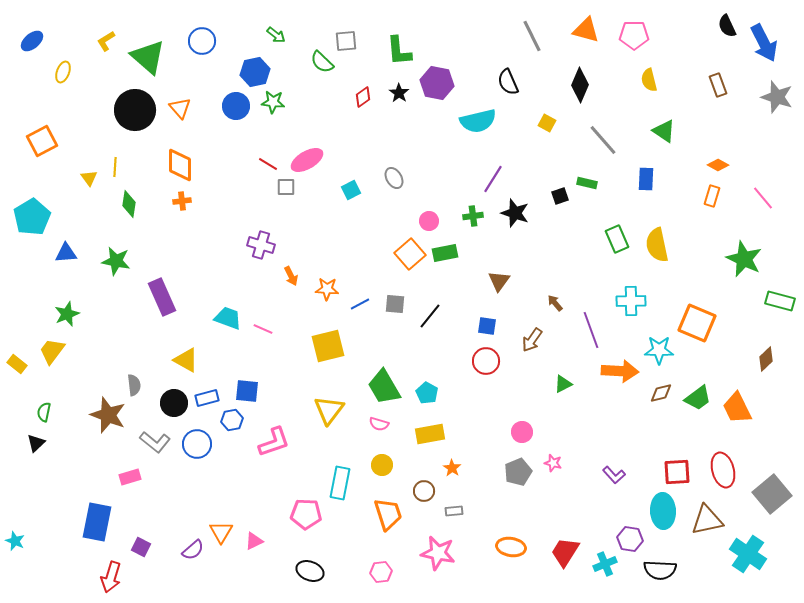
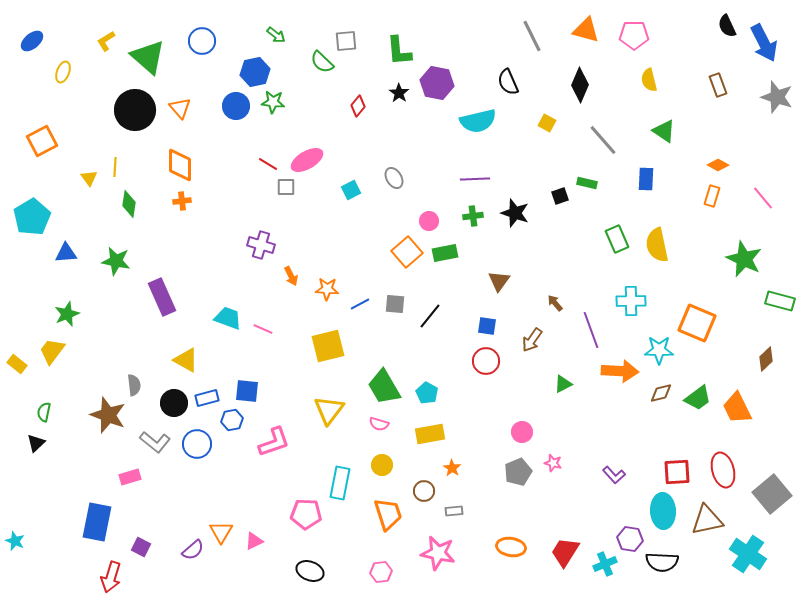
red diamond at (363, 97): moved 5 px left, 9 px down; rotated 15 degrees counterclockwise
purple line at (493, 179): moved 18 px left; rotated 56 degrees clockwise
orange square at (410, 254): moved 3 px left, 2 px up
black semicircle at (660, 570): moved 2 px right, 8 px up
